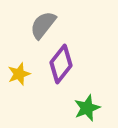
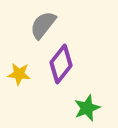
yellow star: rotated 25 degrees clockwise
